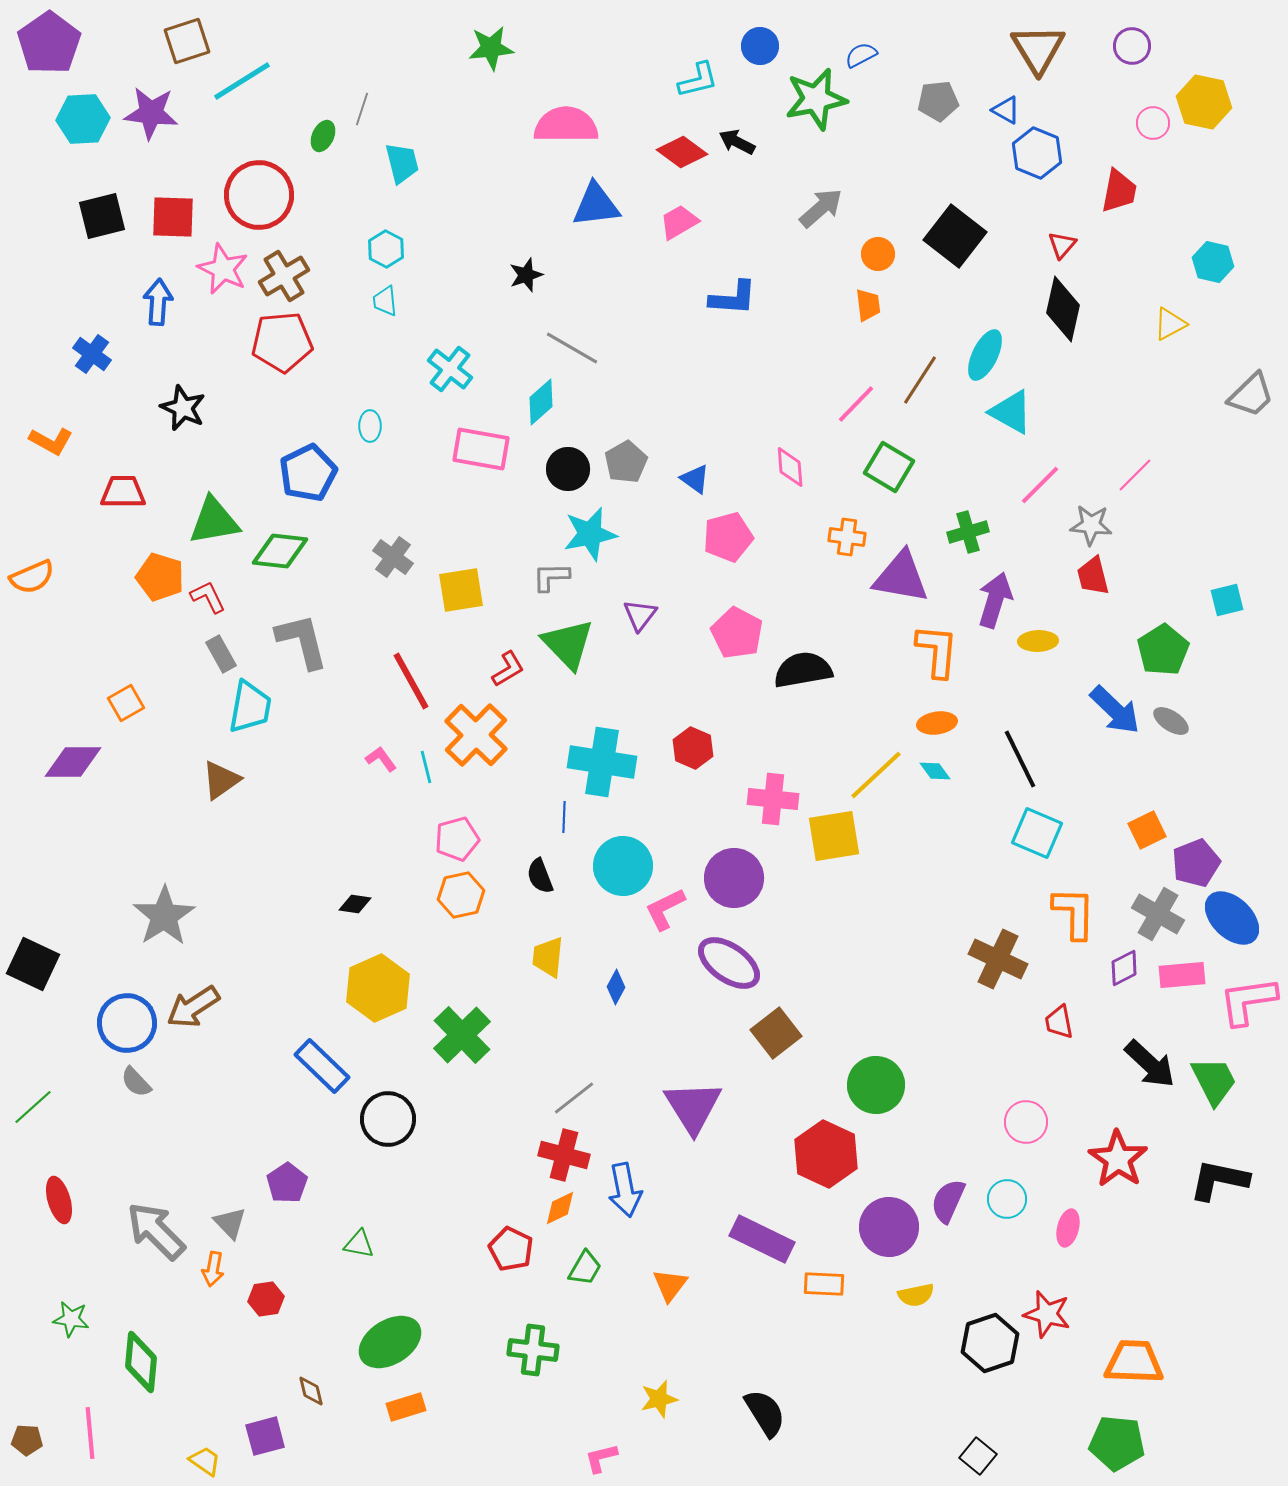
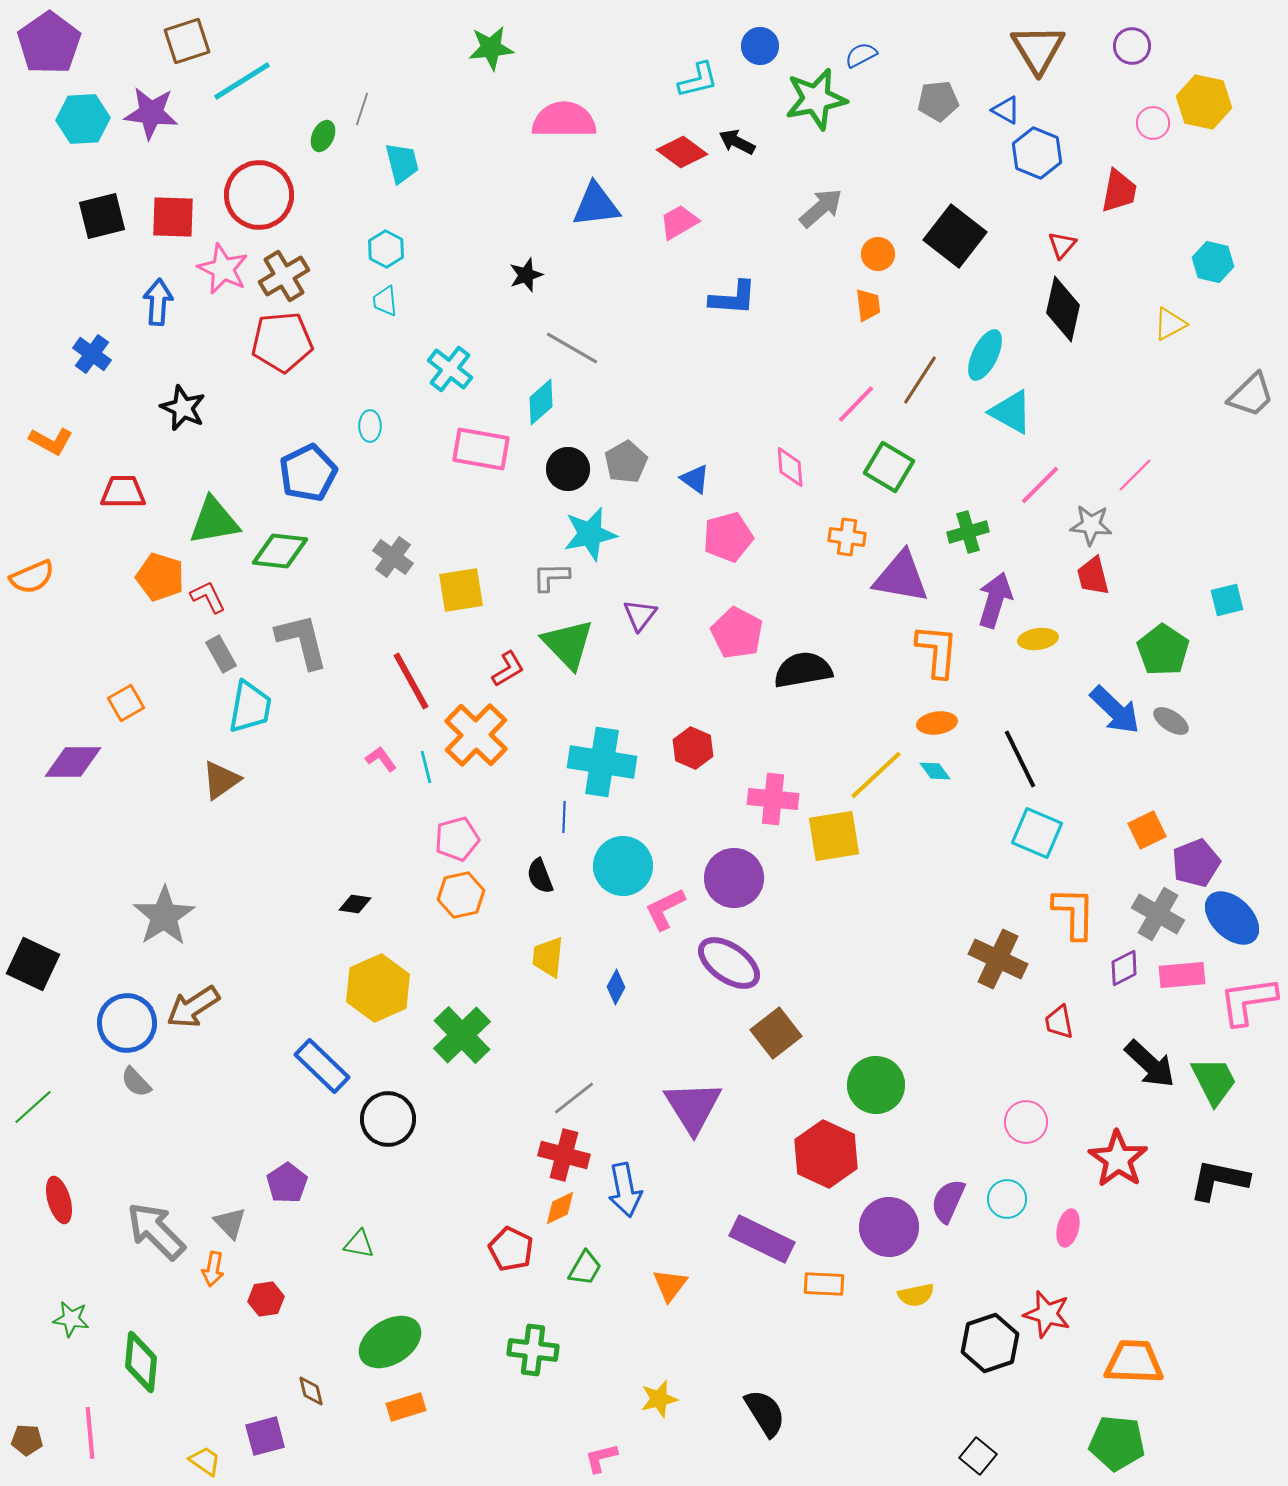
pink semicircle at (566, 125): moved 2 px left, 5 px up
yellow ellipse at (1038, 641): moved 2 px up; rotated 6 degrees counterclockwise
green pentagon at (1163, 650): rotated 6 degrees counterclockwise
